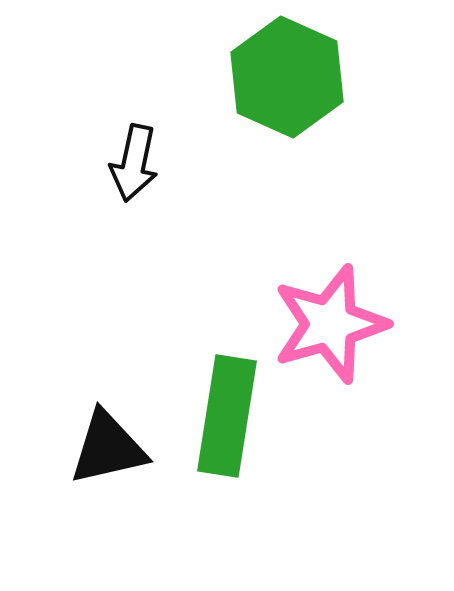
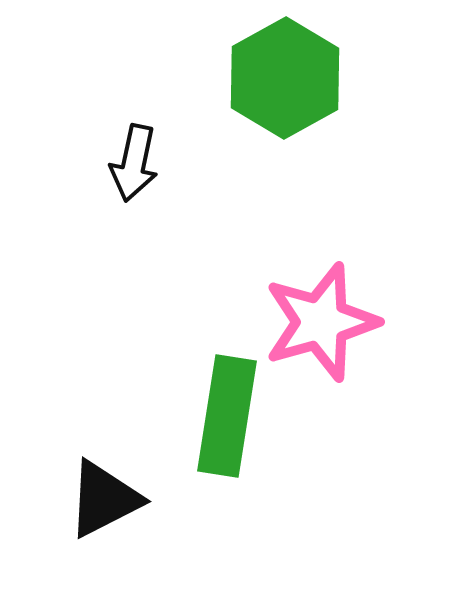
green hexagon: moved 2 px left, 1 px down; rotated 7 degrees clockwise
pink star: moved 9 px left, 2 px up
black triangle: moved 4 px left, 51 px down; rotated 14 degrees counterclockwise
